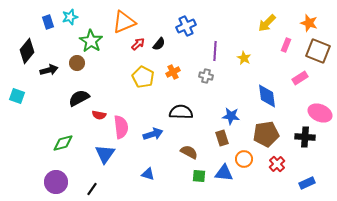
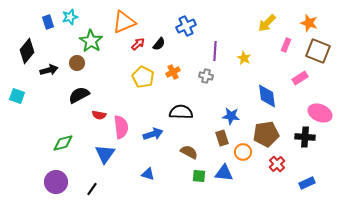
black semicircle at (79, 98): moved 3 px up
orange circle at (244, 159): moved 1 px left, 7 px up
